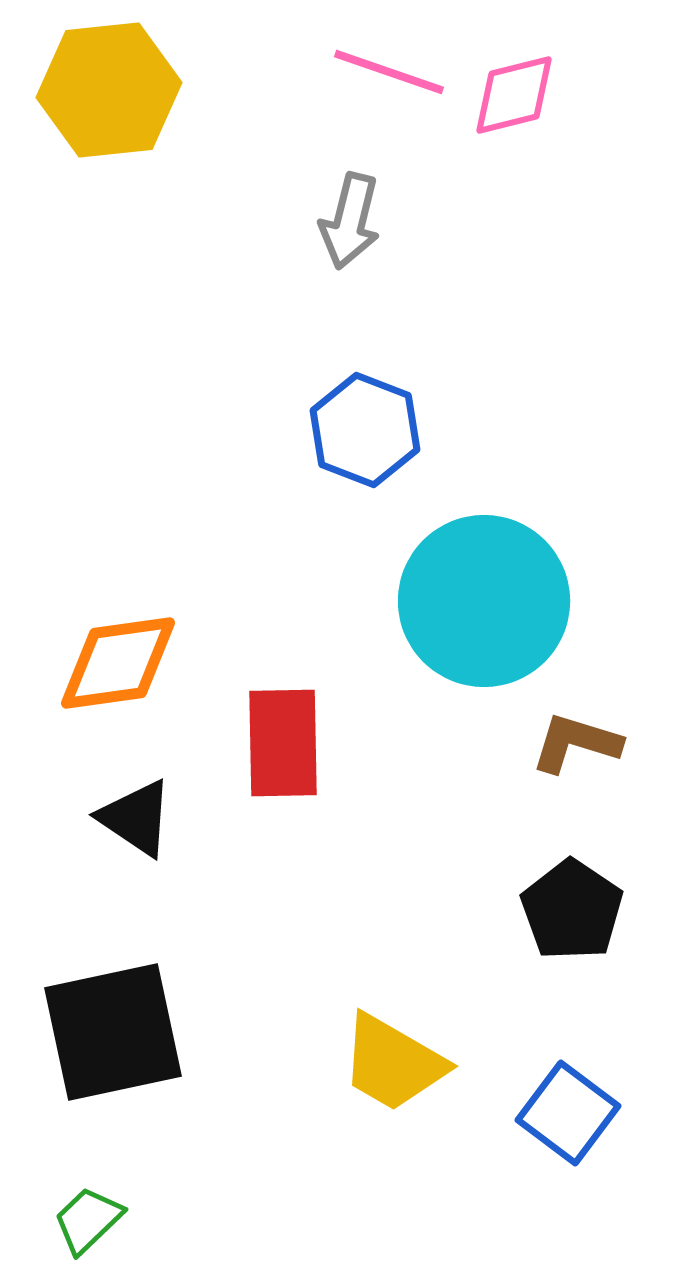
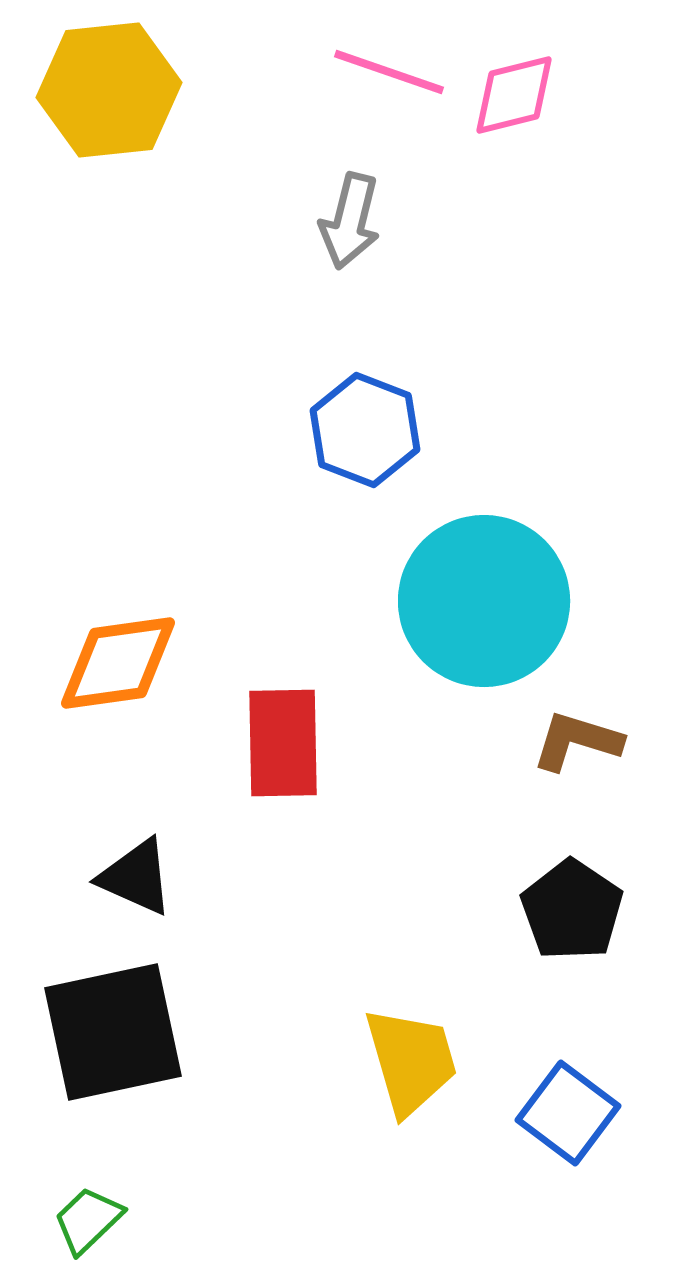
brown L-shape: moved 1 px right, 2 px up
black triangle: moved 59 px down; rotated 10 degrees counterclockwise
yellow trapezoid: moved 18 px right, 2 px up; rotated 136 degrees counterclockwise
